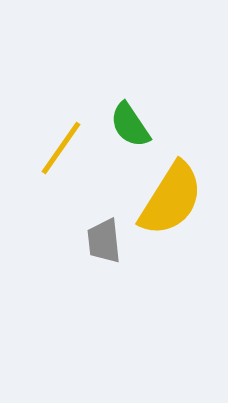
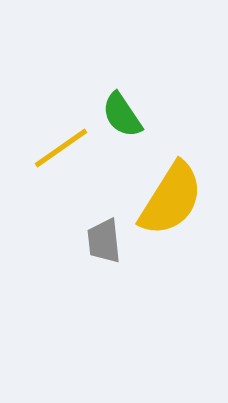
green semicircle: moved 8 px left, 10 px up
yellow line: rotated 20 degrees clockwise
